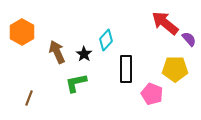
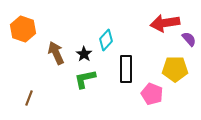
red arrow: rotated 48 degrees counterclockwise
orange hexagon: moved 1 px right, 3 px up; rotated 10 degrees counterclockwise
brown arrow: moved 1 px left, 1 px down
green L-shape: moved 9 px right, 4 px up
